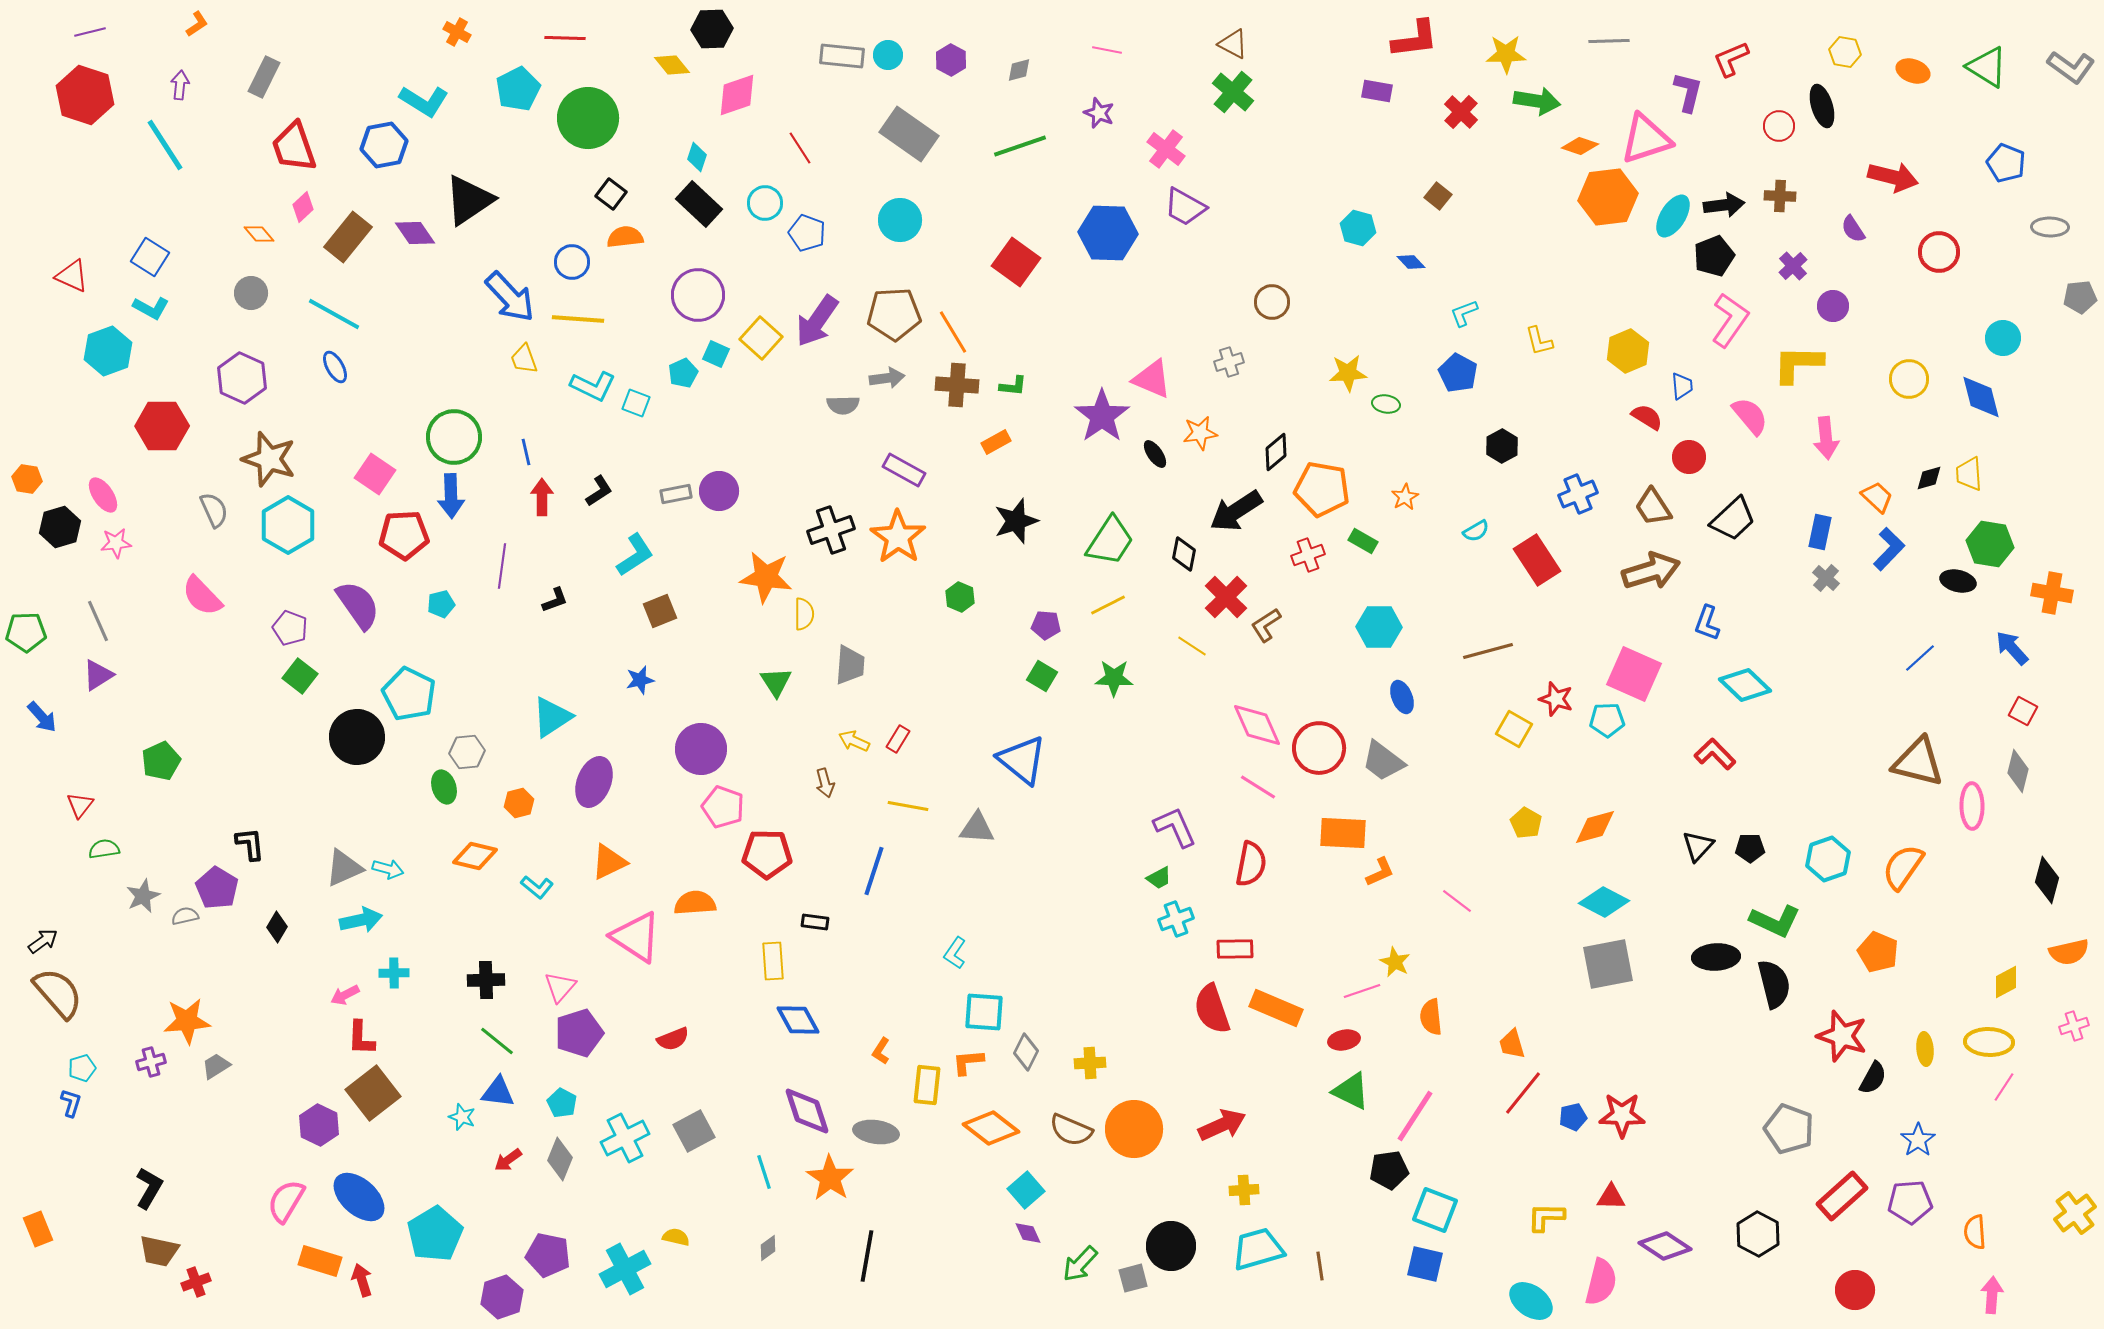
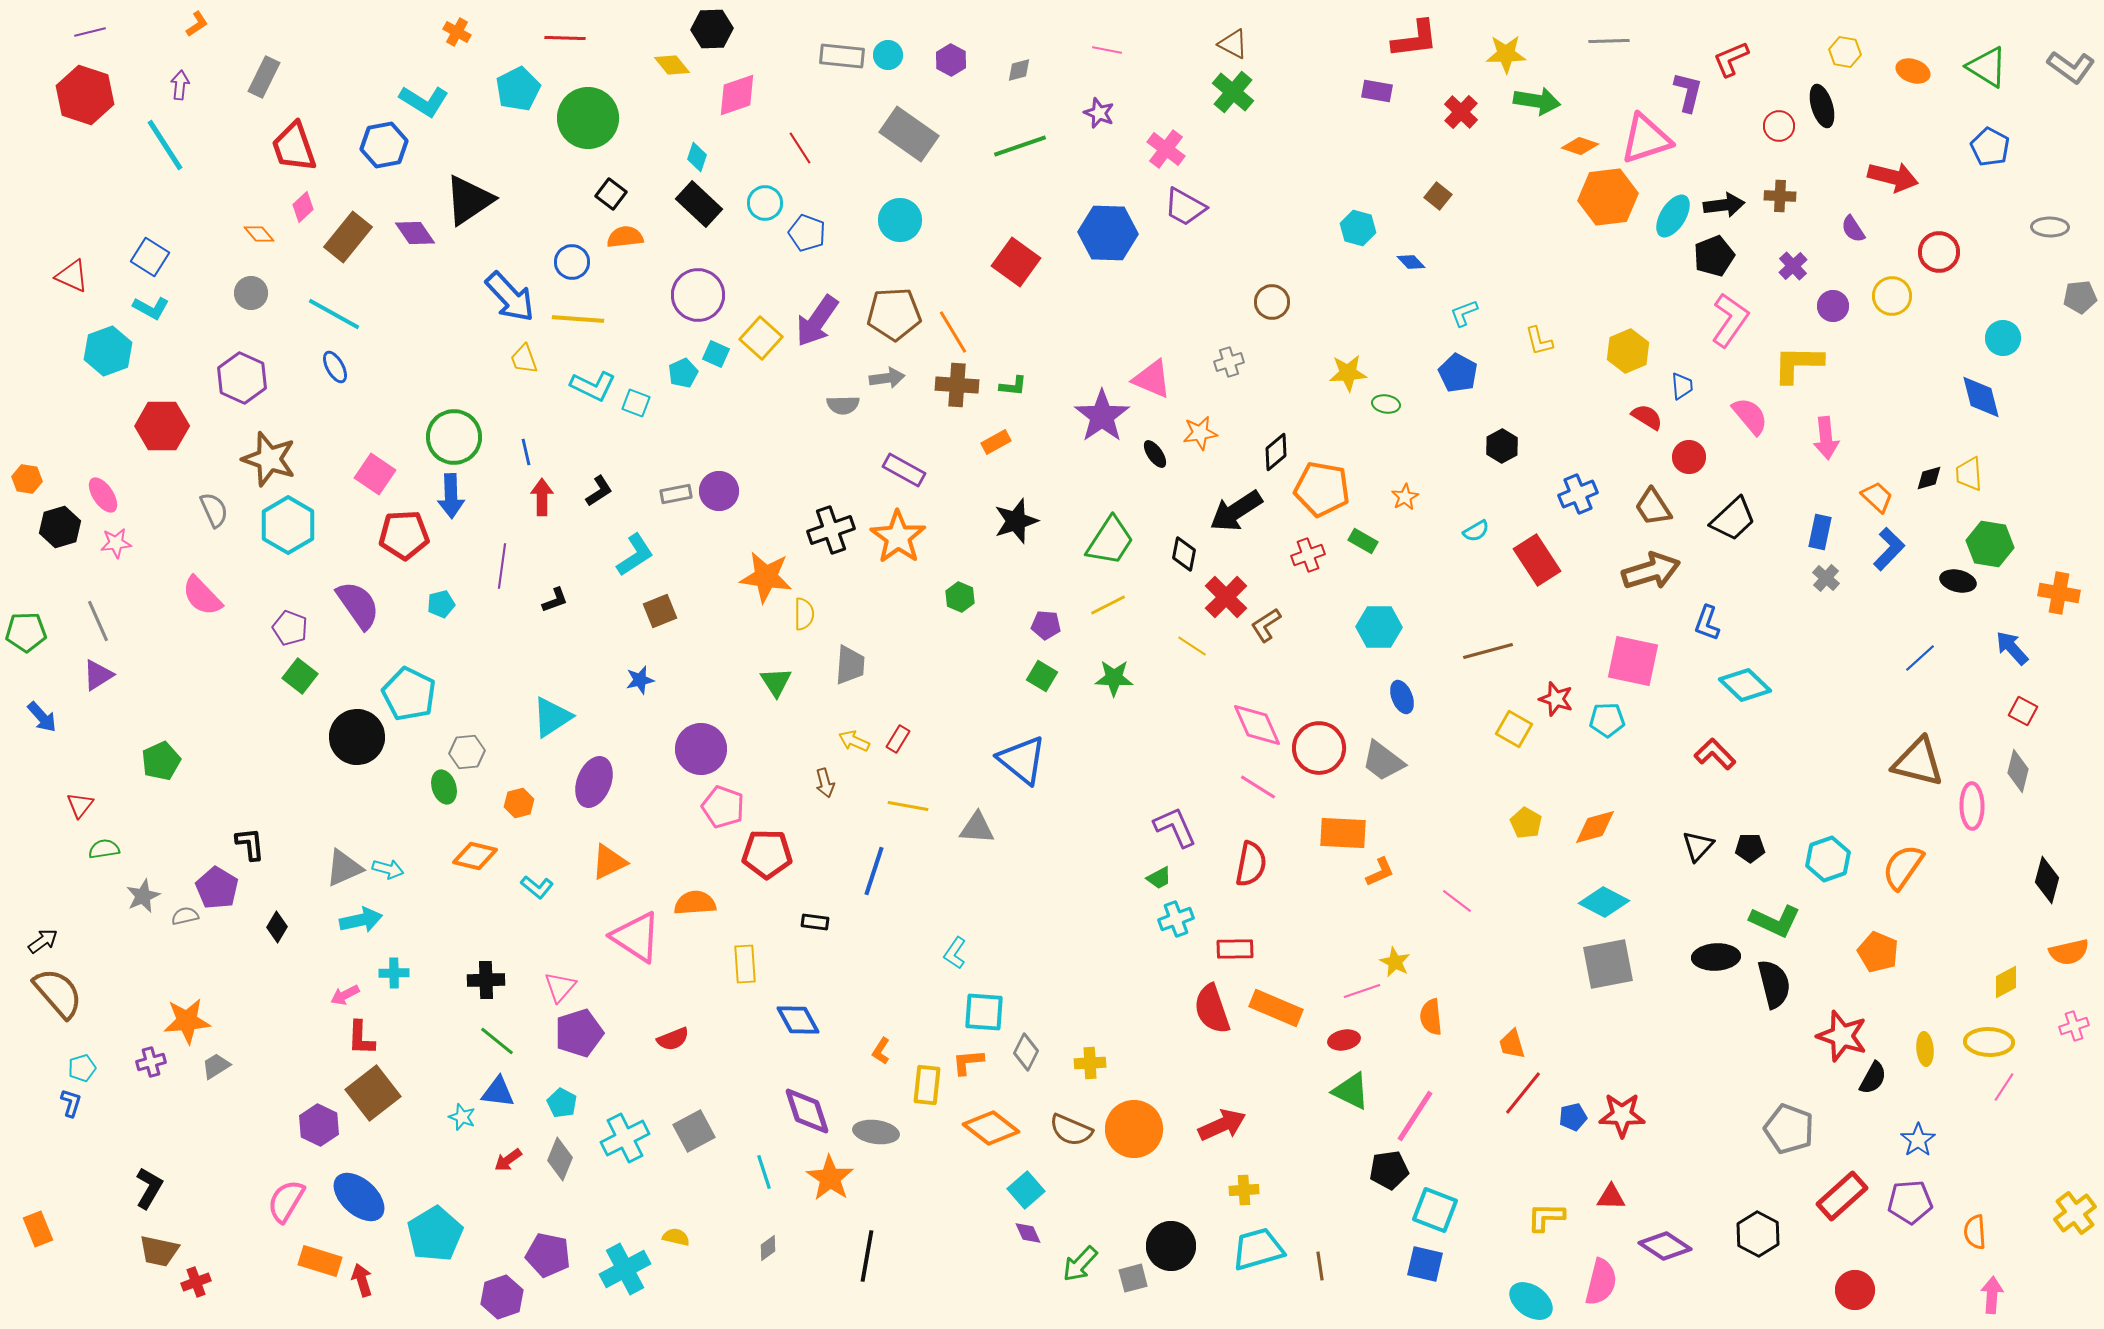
blue pentagon at (2006, 163): moved 16 px left, 16 px up; rotated 6 degrees clockwise
yellow circle at (1909, 379): moved 17 px left, 83 px up
orange cross at (2052, 593): moved 7 px right
pink square at (1634, 674): moved 1 px left, 13 px up; rotated 12 degrees counterclockwise
yellow rectangle at (773, 961): moved 28 px left, 3 px down
